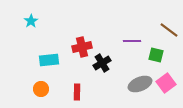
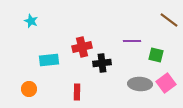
cyan star: rotated 16 degrees counterclockwise
brown line: moved 10 px up
black cross: rotated 24 degrees clockwise
gray ellipse: rotated 25 degrees clockwise
orange circle: moved 12 px left
